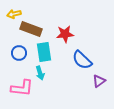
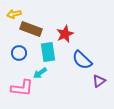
red star: rotated 18 degrees counterclockwise
cyan rectangle: moved 4 px right
cyan arrow: rotated 72 degrees clockwise
